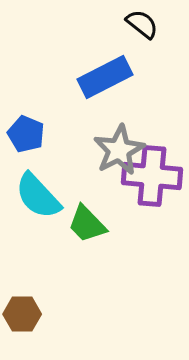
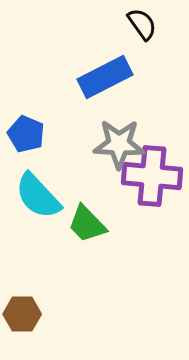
black semicircle: rotated 16 degrees clockwise
gray star: moved 6 px up; rotated 30 degrees clockwise
